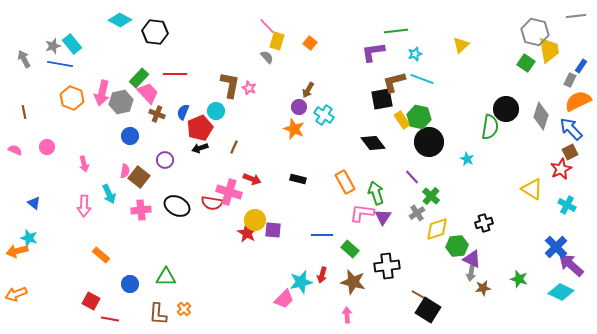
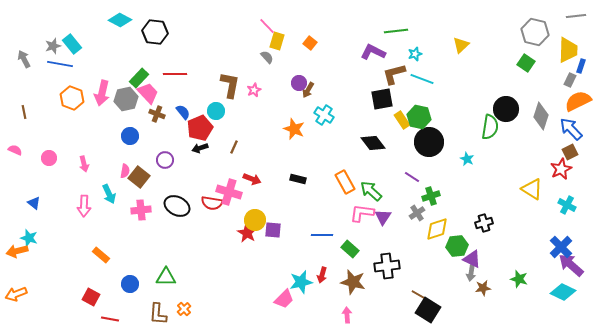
yellow trapezoid at (549, 50): moved 19 px right; rotated 12 degrees clockwise
purple L-shape at (373, 52): rotated 35 degrees clockwise
blue rectangle at (581, 66): rotated 16 degrees counterclockwise
brown L-shape at (394, 82): moved 8 px up
pink star at (249, 88): moved 5 px right, 2 px down; rotated 24 degrees clockwise
gray hexagon at (121, 102): moved 5 px right, 3 px up
purple circle at (299, 107): moved 24 px up
blue semicircle at (183, 112): rotated 119 degrees clockwise
pink circle at (47, 147): moved 2 px right, 11 px down
purple line at (412, 177): rotated 14 degrees counterclockwise
green arrow at (376, 193): moved 5 px left, 2 px up; rotated 30 degrees counterclockwise
green cross at (431, 196): rotated 30 degrees clockwise
blue cross at (556, 247): moved 5 px right
cyan diamond at (561, 292): moved 2 px right
red square at (91, 301): moved 4 px up
